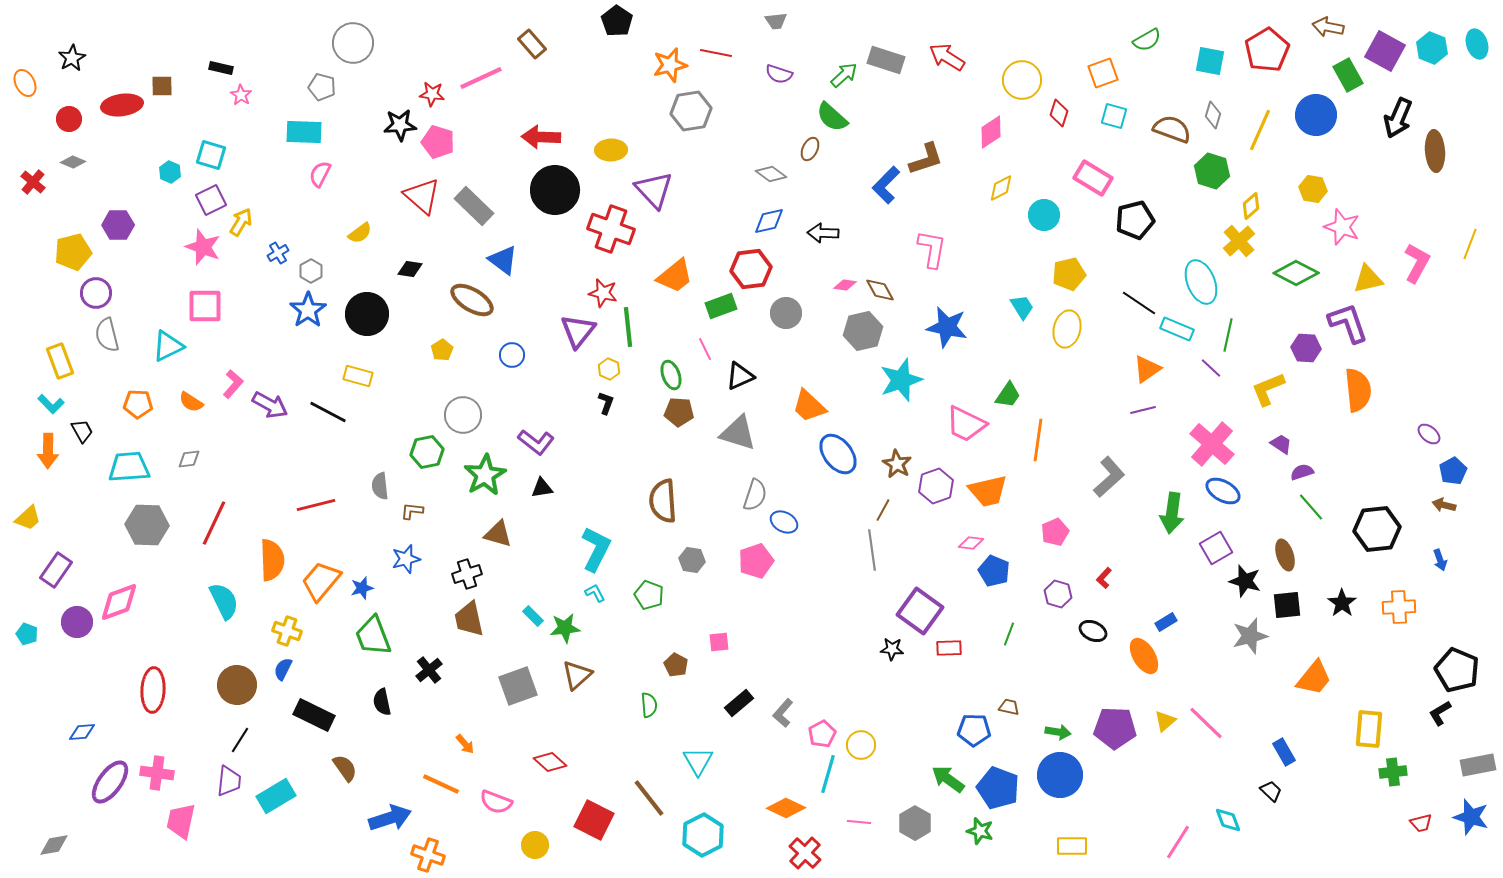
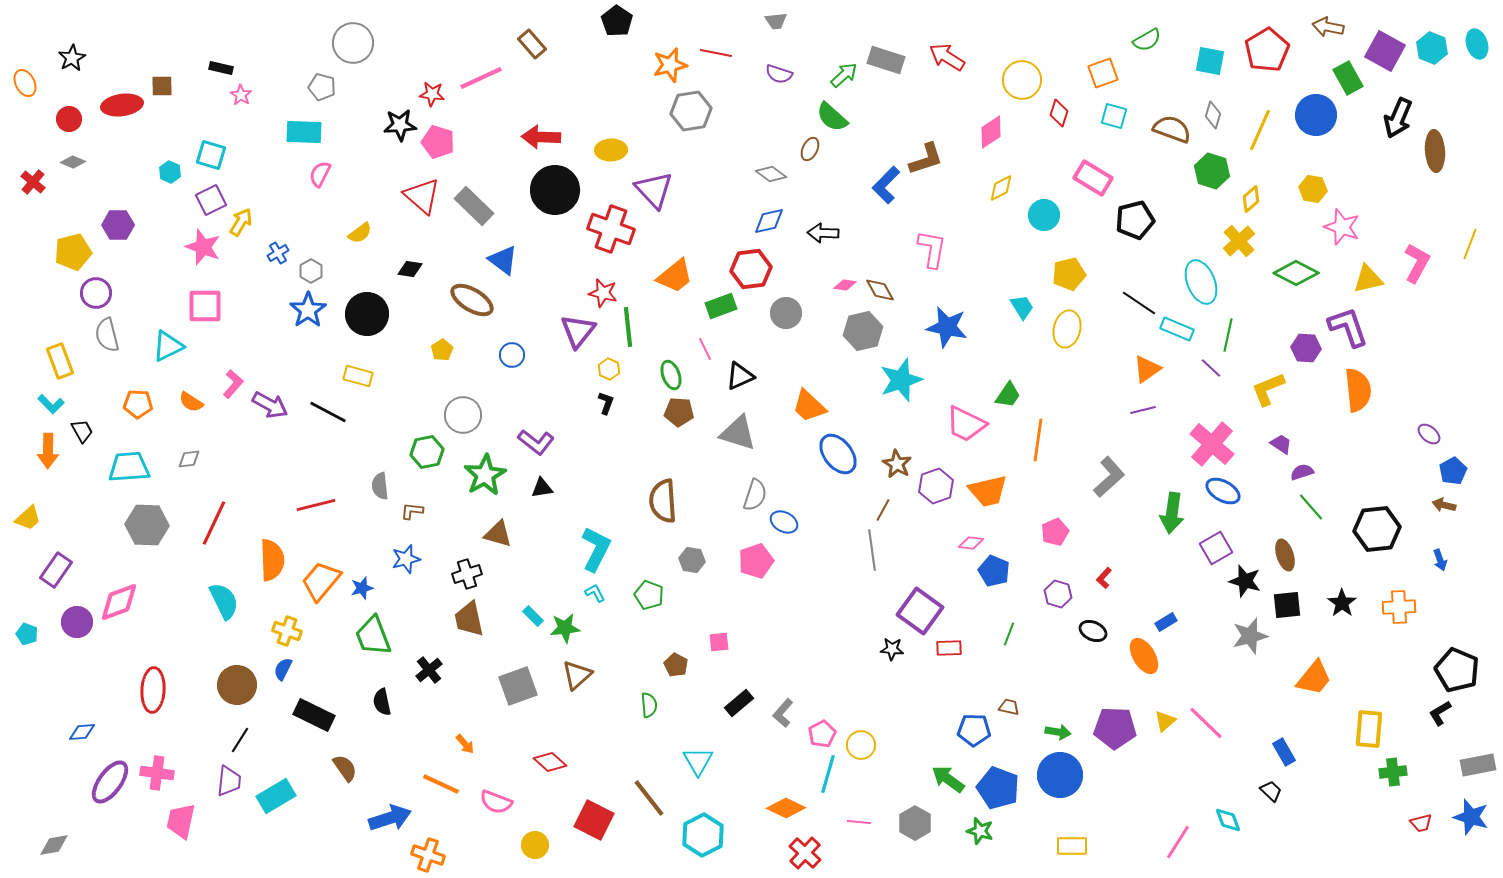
green rectangle at (1348, 75): moved 3 px down
yellow diamond at (1251, 206): moved 7 px up
purple L-shape at (1348, 323): moved 4 px down
